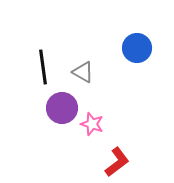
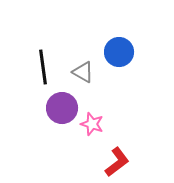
blue circle: moved 18 px left, 4 px down
